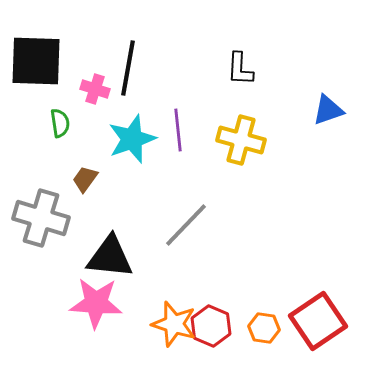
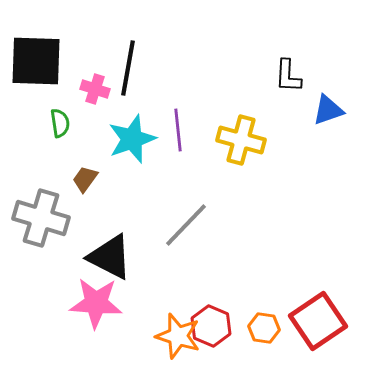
black L-shape: moved 48 px right, 7 px down
black triangle: rotated 21 degrees clockwise
orange star: moved 4 px right, 12 px down
